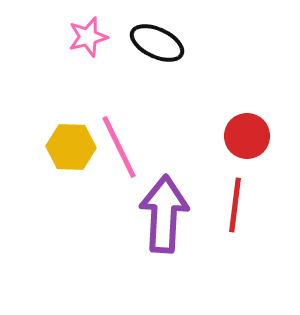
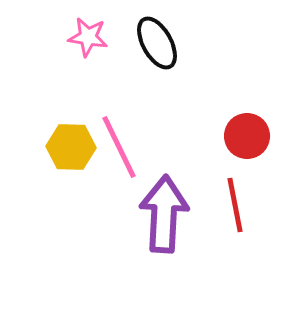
pink star: rotated 24 degrees clockwise
black ellipse: rotated 36 degrees clockwise
red line: rotated 18 degrees counterclockwise
